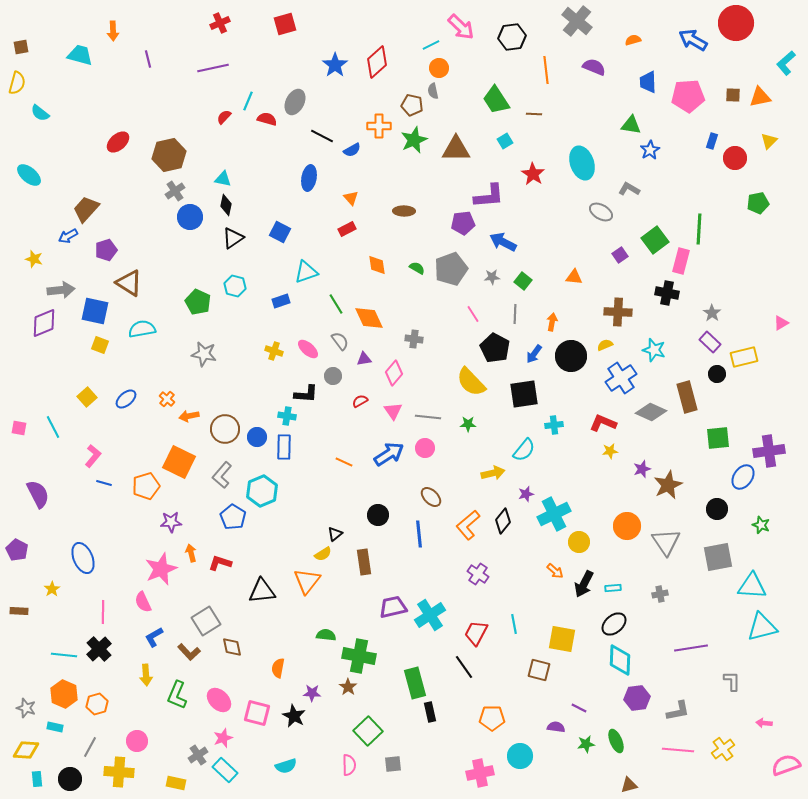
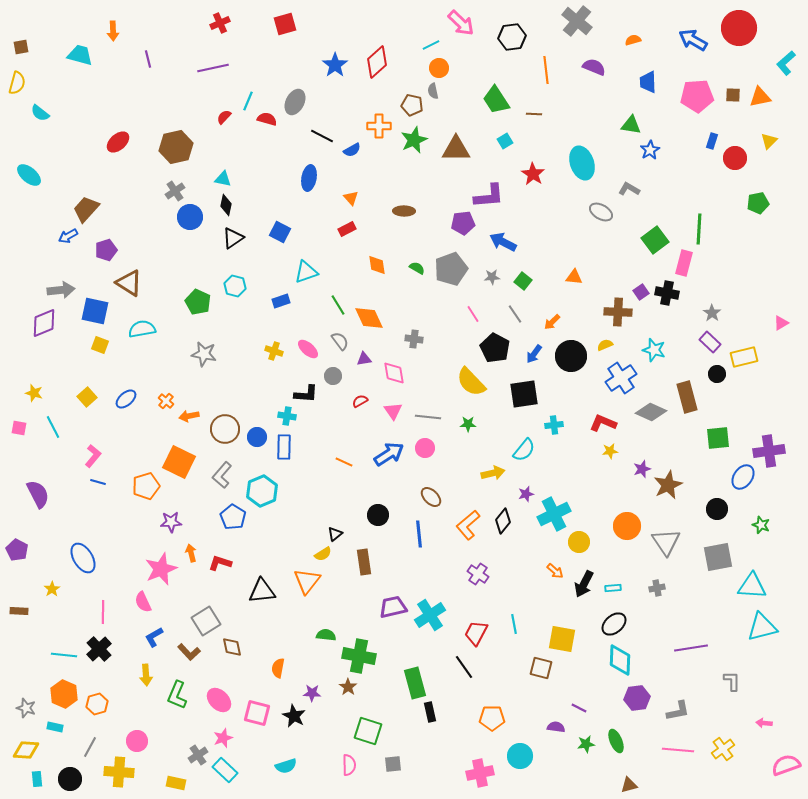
red circle at (736, 23): moved 3 px right, 5 px down
pink arrow at (461, 27): moved 4 px up
pink pentagon at (688, 96): moved 9 px right
brown hexagon at (169, 155): moved 7 px right, 8 px up
purple square at (620, 255): moved 21 px right, 37 px down
yellow star at (34, 259): moved 134 px down
pink rectangle at (681, 261): moved 3 px right, 2 px down
green line at (336, 304): moved 2 px right, 1 px down
gray line at (515, 314): rotated 36 degrees counterclockwise
orange arrow at (552, 322): rotated 144 degrees counterclockwise
pink diamond at (394, 373): rotated 50 degrees counterclockwise
orange cross at (167, 399): moved 1 px left, 2 px down
blue line at (104, 483): moved 6 px left, 1 px up
blue ellipse at (83, 558): rotated 8 degrees counterclockwise
gray cross at (660, 594): moved 3 px left, 6 px up
brown square at (539, 670): moved 2 px right, 2 px up
green square at (368, 731): rotated 28 degrees counterclockwise
